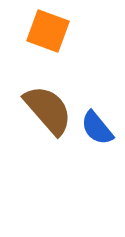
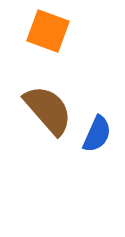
blue semicircle: moved 6 px down; rotated 117 degrees counterclockwise
